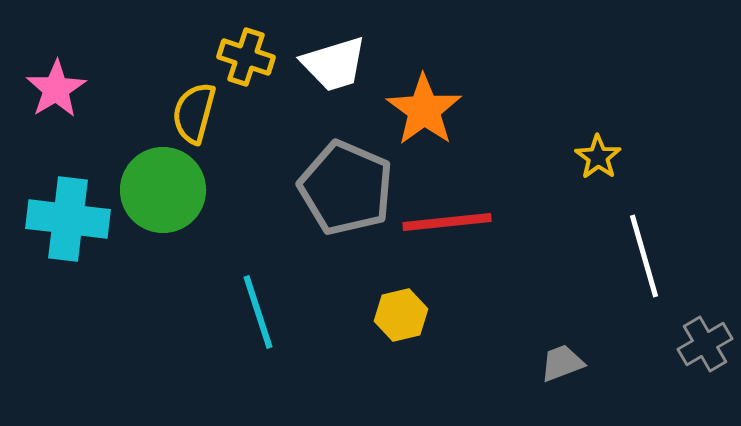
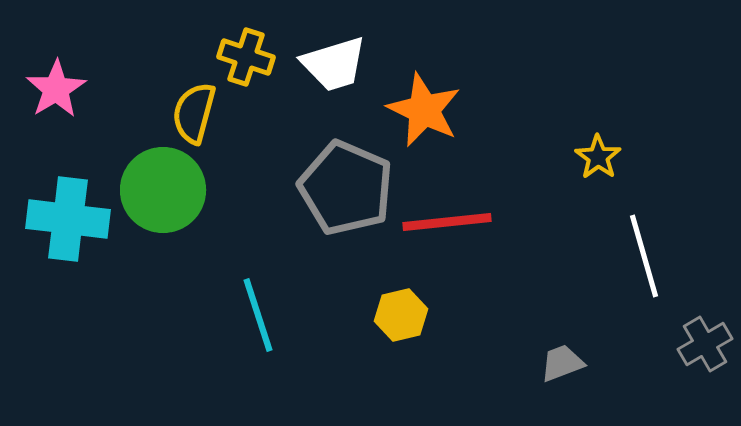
orange star: rotated 10 degrees counterclockwise
cyan line: moved 3 px down
